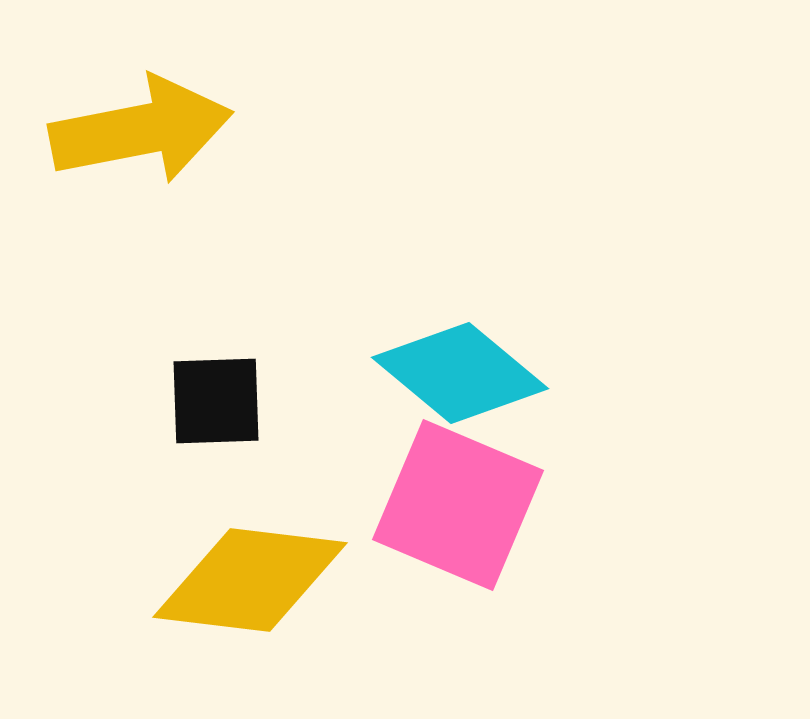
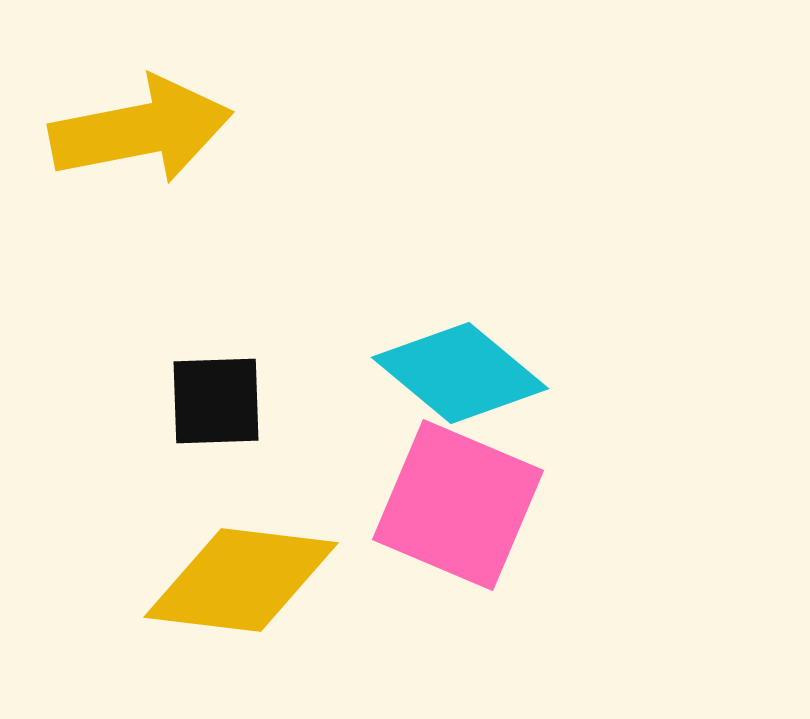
yellow diamond: moved 9 px left
